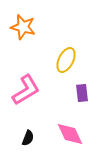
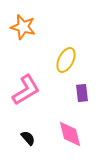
pink diamond: rotated 12 degrees clockwise
black semicircle: rotated 63 degrees counterclockwise
